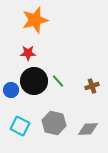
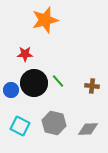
orange star: moved 10 px right
red star: moved 3 px left, 1 px down
black circle: moved 2 px down
brown cross: rotated 24 degrees clockwise
